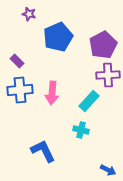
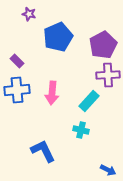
blue cross: moved 3 px left
